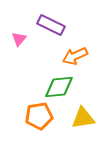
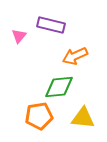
purple rectangle: rotated 12 degrees counterclockwise
pink triangle: moved 3 px up
yellow triangle: rotated 15 degrees clockwise
